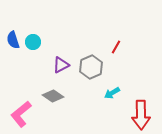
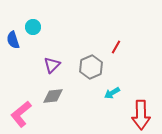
cyan circle: moved 15 px up
purple triangle: moved 9 px left; rotated 18 degrees counterclockwise
gray diamond: rotated 40 degrees counterclockwise
